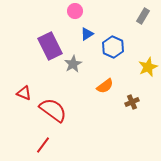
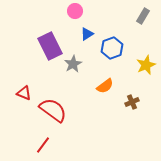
blue hexagon: moved 1 px left, 1 px down; rotated 15 degrees clockwise
yellow star: moved 2 px left, 2 px up
